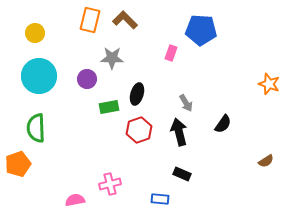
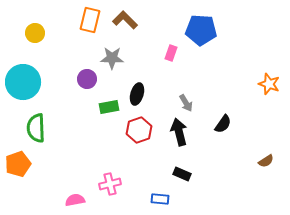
cyan circle: moved 16 px left, 6 px down
